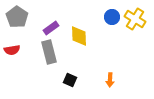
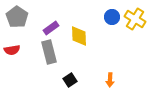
black square: rotated 32 degrees clockwise
